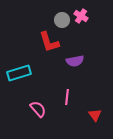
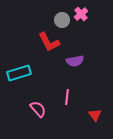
pink cross: moved 2 px up; rotated 16 degrees clockwise
red L-shape: rotated 10 degrees counterclockwise
